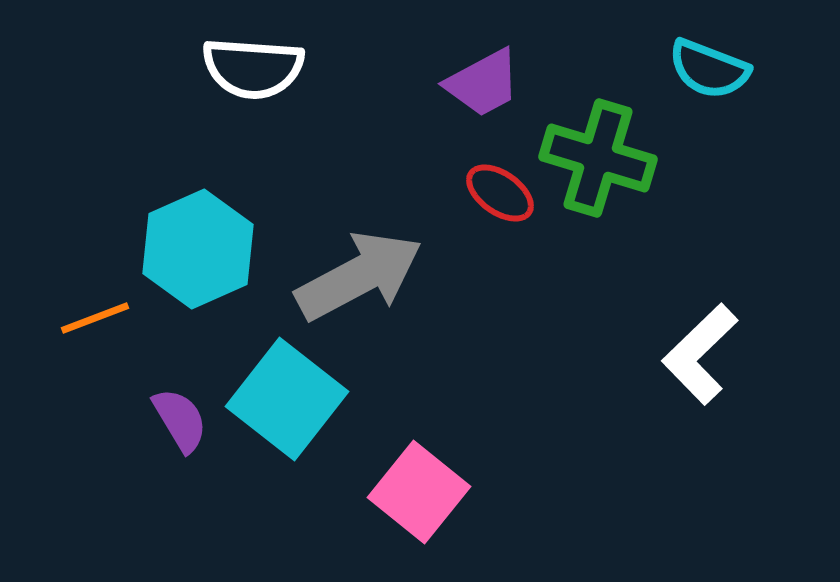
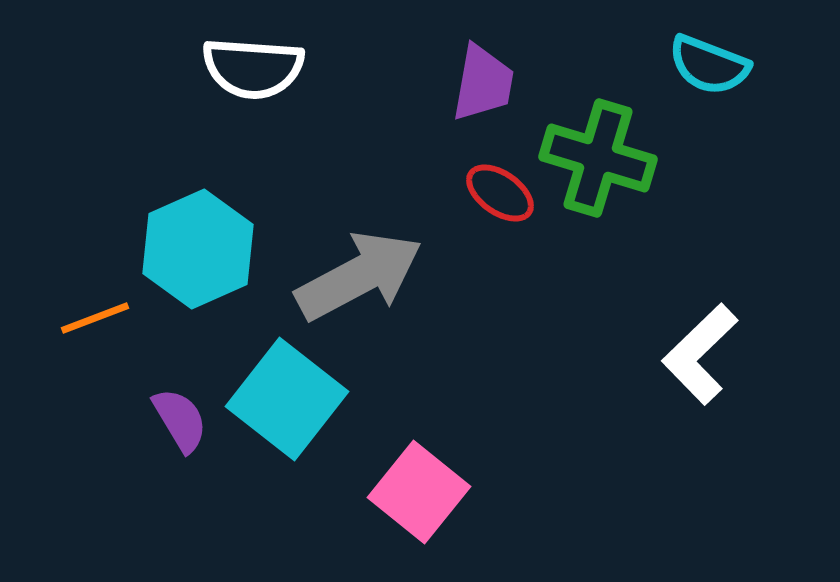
cyan semicircle: moved 4 px up
purple trapezoid: rotated 52 degrees counterclockwise
